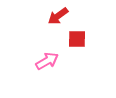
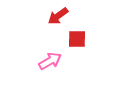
pink arrow: moved 3 px right
